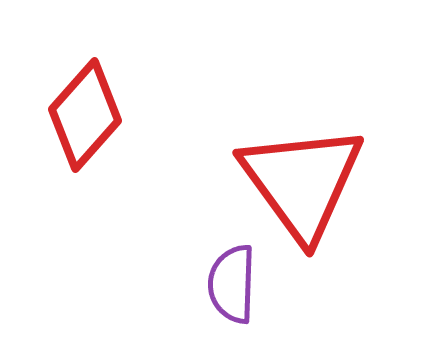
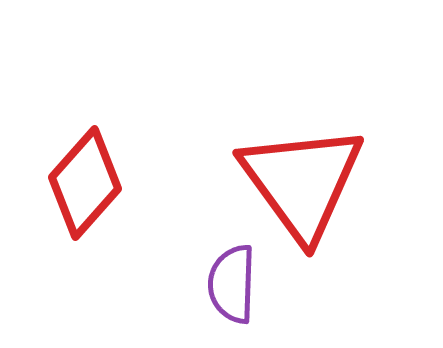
red diamond: moved 68 px down
